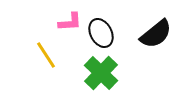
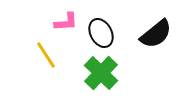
pink L-shape: moved 4 px left
